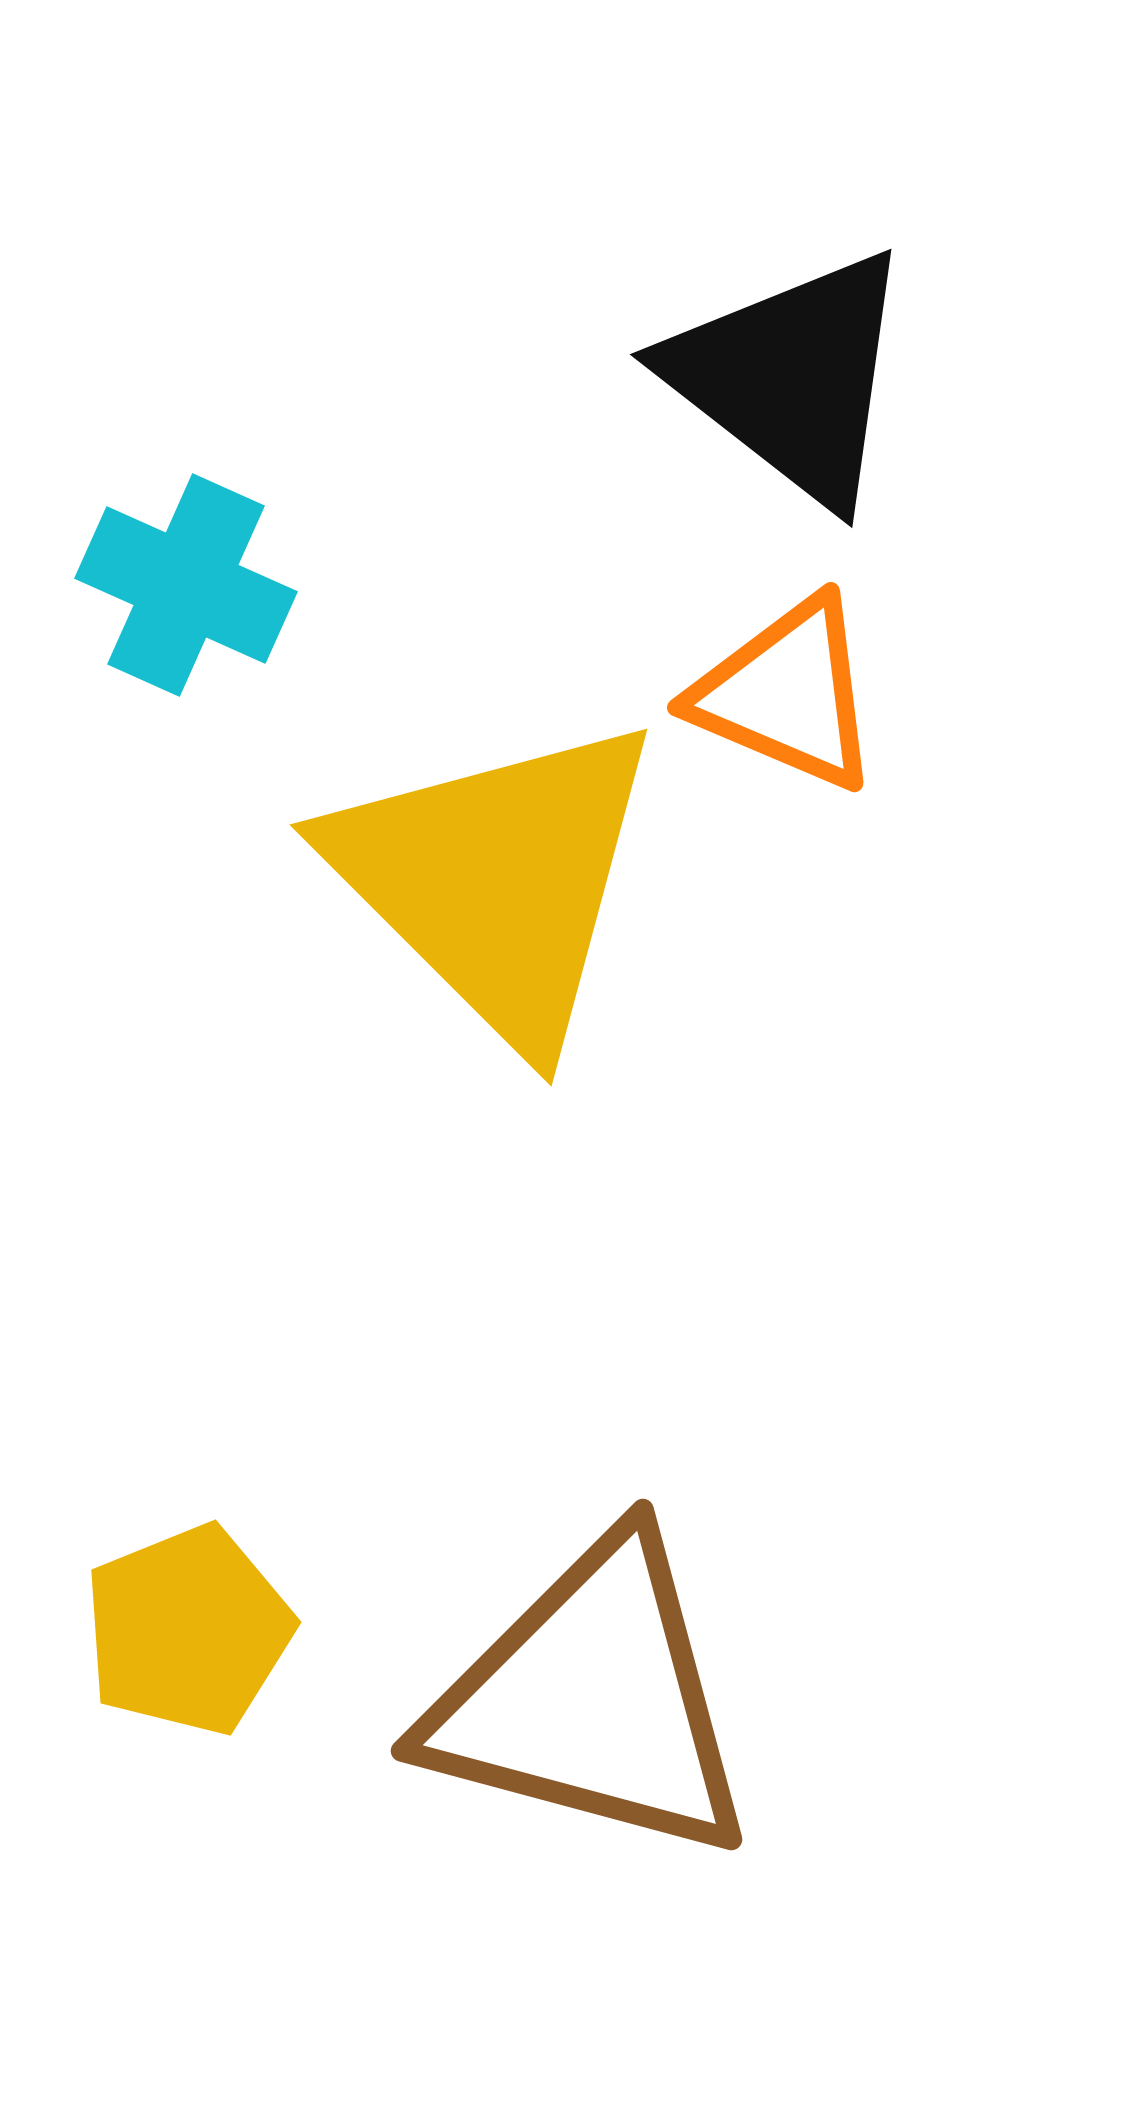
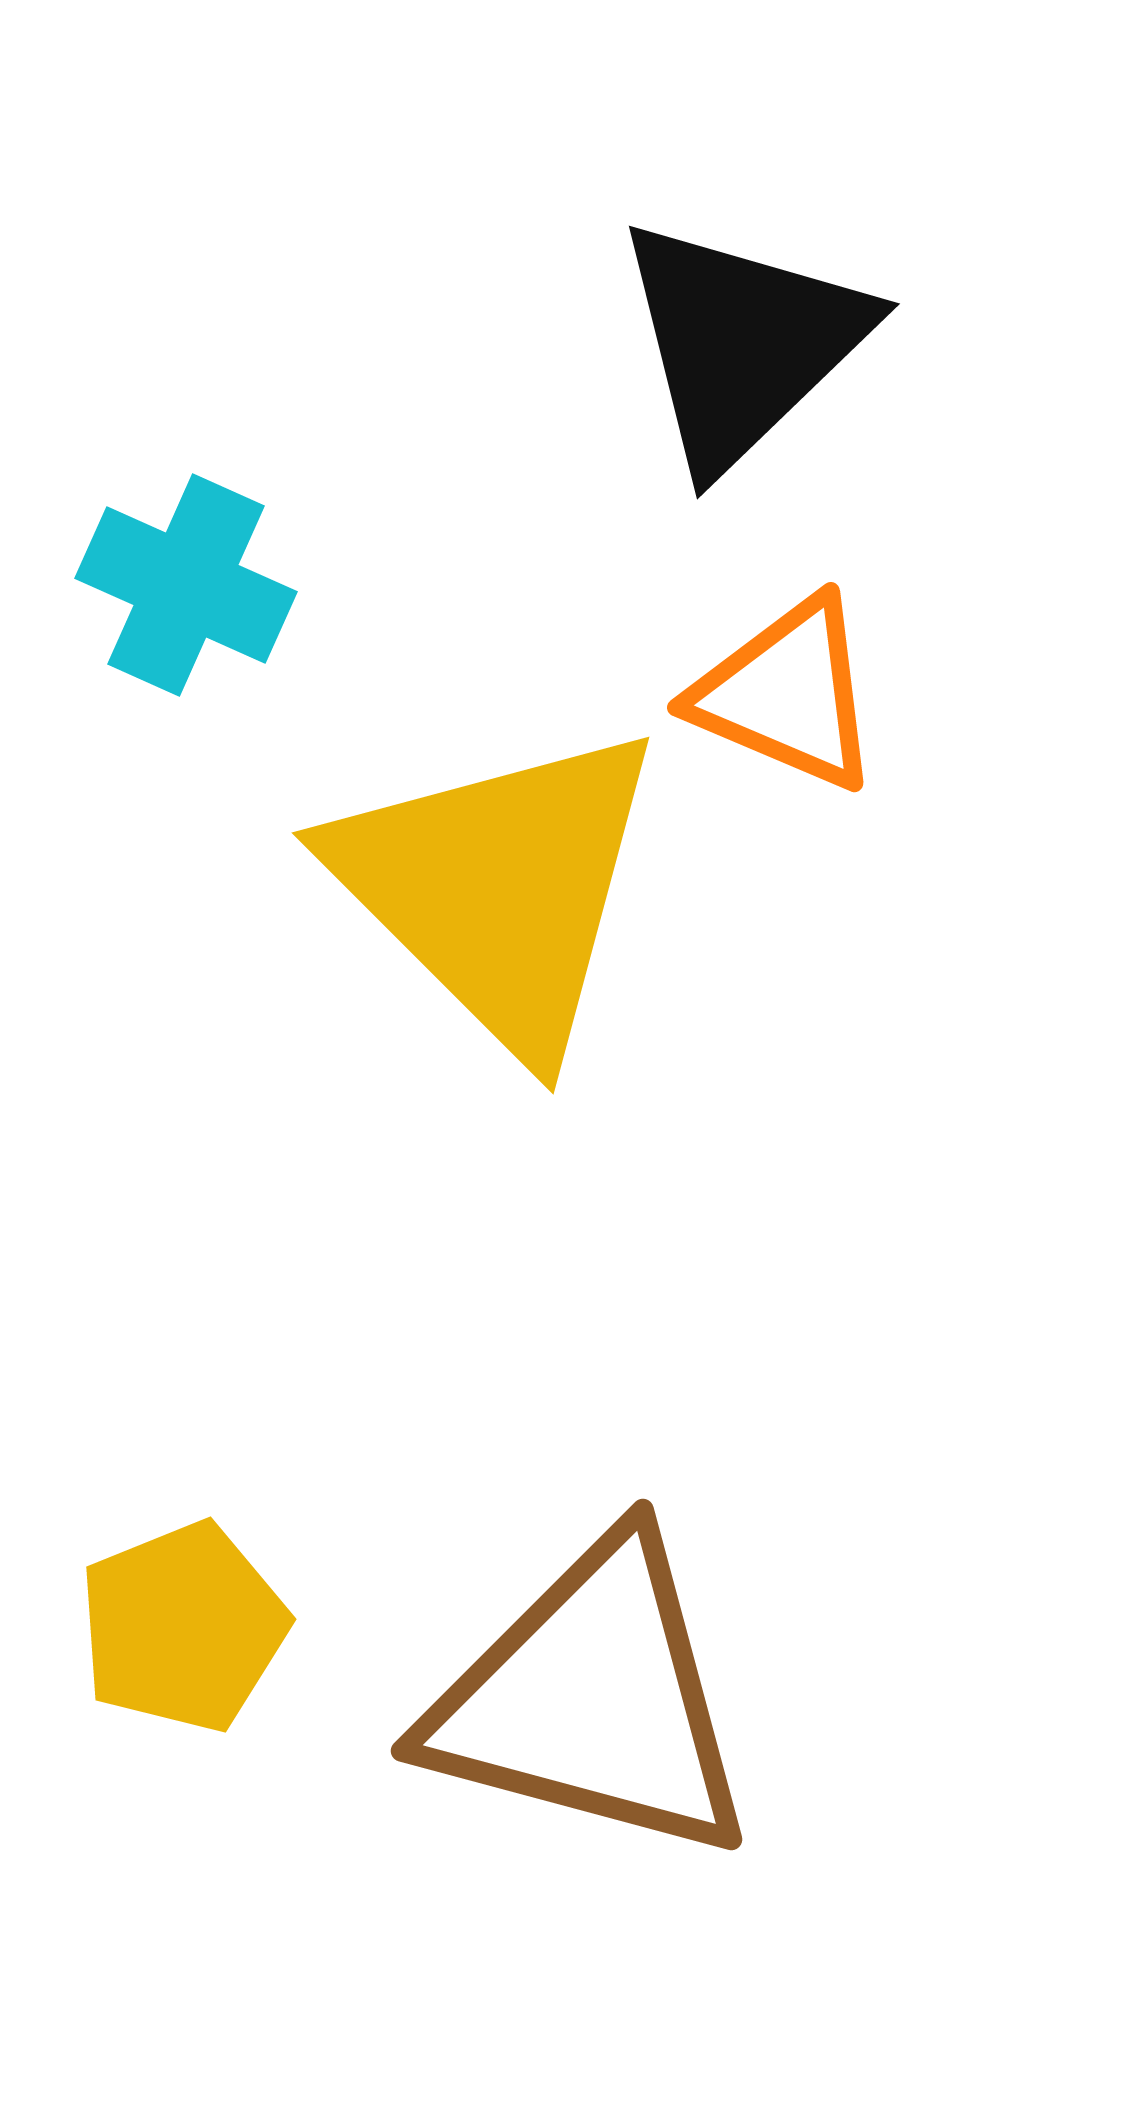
black triangle: moved 49 px left, 34 px up; rotated 38 degrees clockwise
yellow triangle: moved 2 px right, 8 px down
yellow pentagon: moved 5 px left, 3 px up
